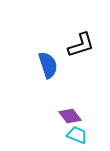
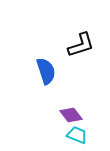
blue semicircle: moved 2 px left, 6 px down
purple diamond: moved 1 px right, 1 px up
